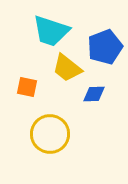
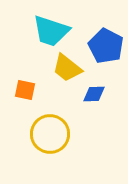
blue pentagon: moved 1 px right, 1 px up; rotated 24 degrees counterclockwise
orange square: moved 2 px left, 3 px down
